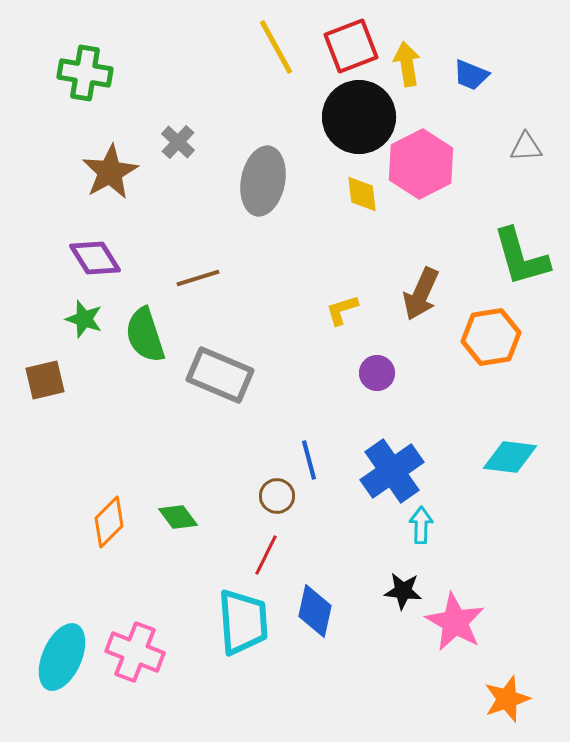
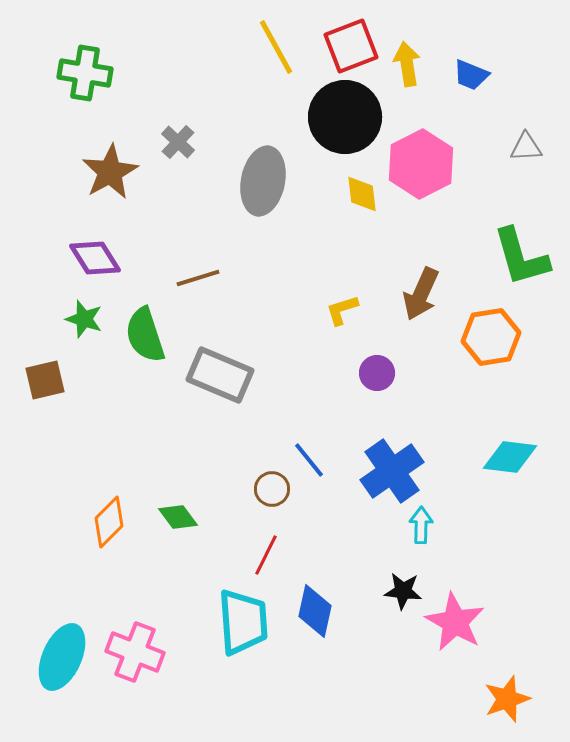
black circle: moved 14 px left
blue line: rotated 24 degrees counterclockwise
brown circle: moved 5 px left, 7 px up
